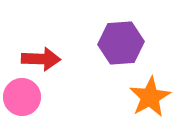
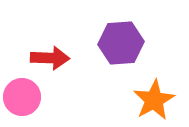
red arrow: moved 9 px right, 1 px up
orange star: moved 4 px right, 3 px down
